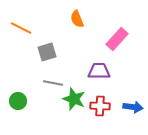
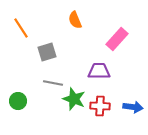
orange semicircle: moved 2 px left, 1 px down
orange line: rotated 30 degrees clockwise
